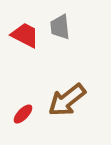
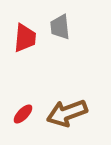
red trapezoid: moved 3 px down; rotated 68 degrees clockwise
brown arrow: moved 13 px down; rotated 18 degrees clockwise
